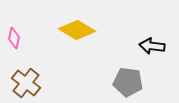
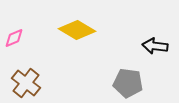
pink diamond: rotated 55 degrees clockwise
black arrow: moved 3 px right
gray pentagon: moved 1 px down
